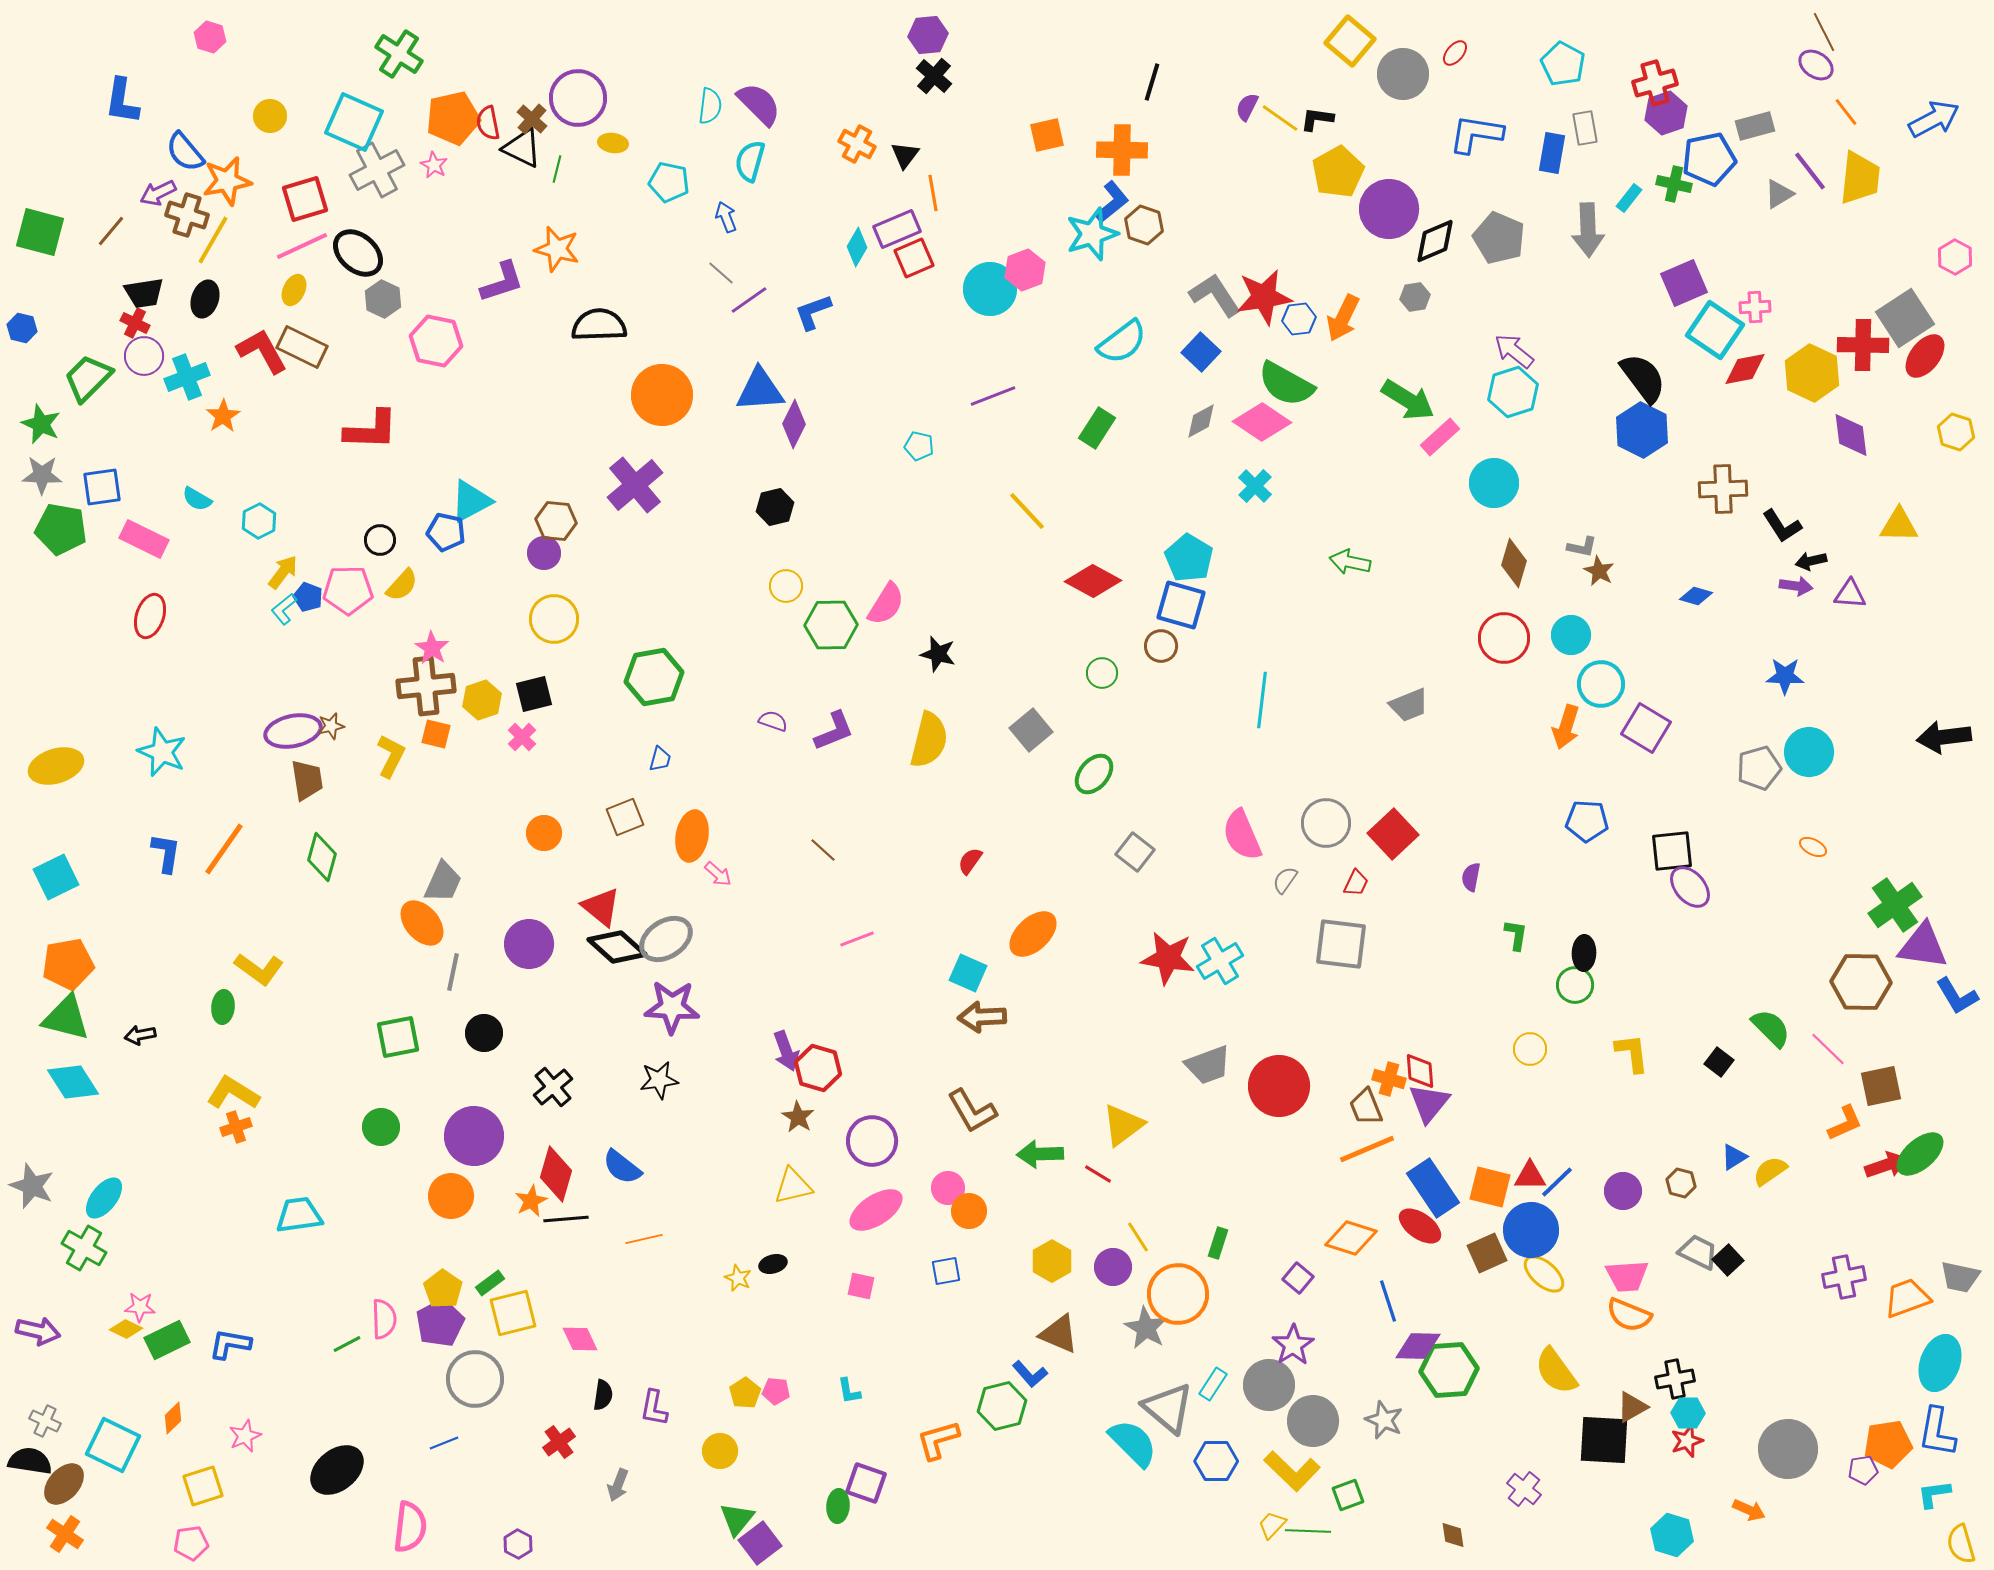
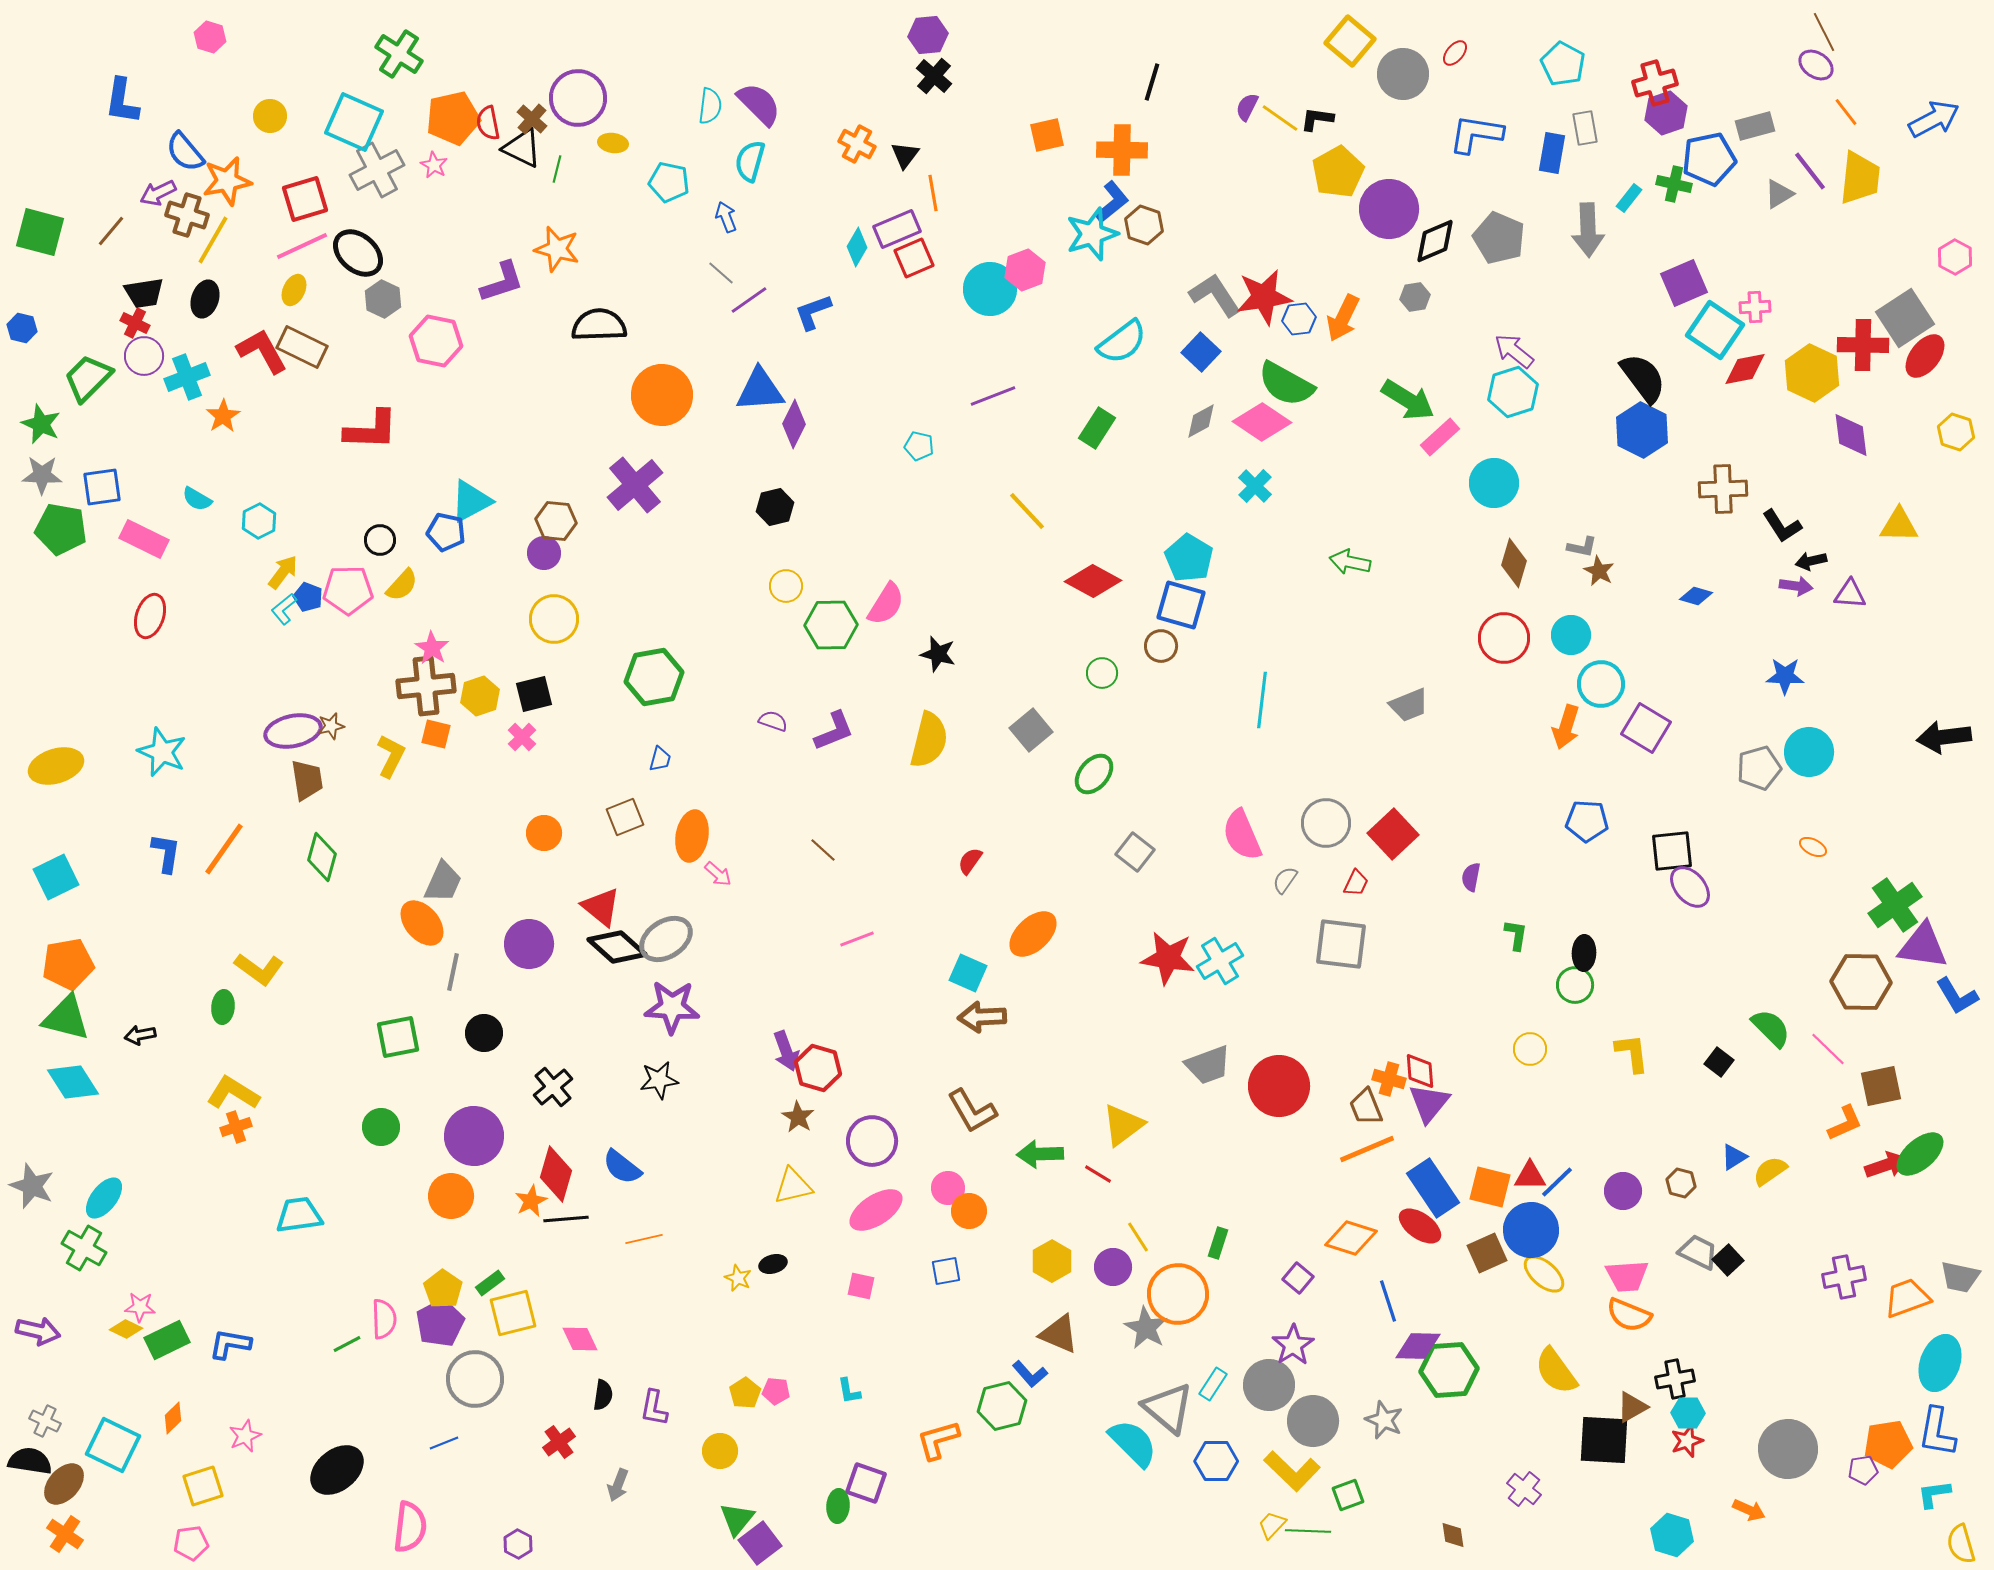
yellow hexagon at (482, 700): moved 2 px left, 4 px up
